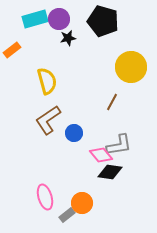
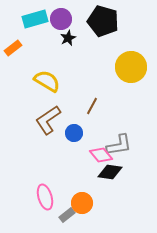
purple circle: moved 2 px right
black star: rotated 14 degrees counterclockwise
orange rectangle: moved 1 px right, 2 px up
yellow semicircle: rotated 44 degrees counterclockwise
brown line: moved 20 px left, 4 px down
